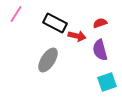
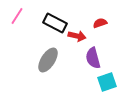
pink line: moved 1 px right, 2 px down
purple semicircle: moved 7 px left, 8 px down
